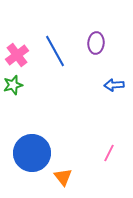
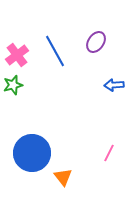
purple ellipse: moved 1 px up; rotated 30 degrees clockwise
